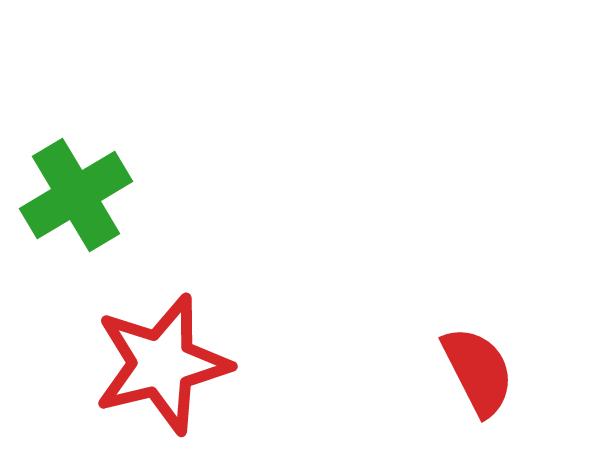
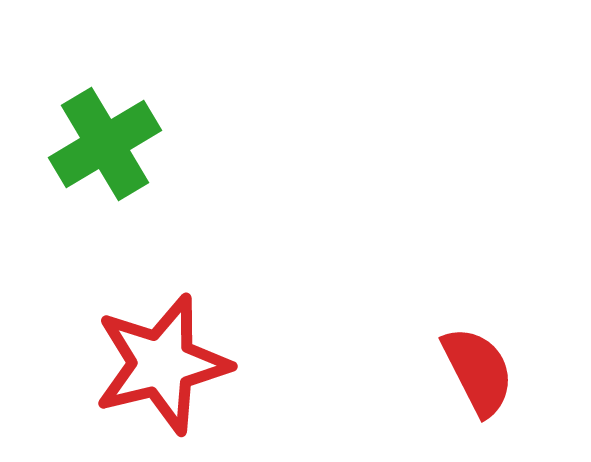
green cross: moved 29 px right, 51 px up
